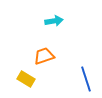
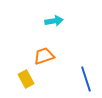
yellow rectangle: rotated 30 degrees clockwise
